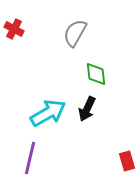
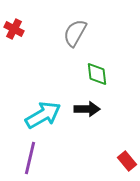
green diamond: moved 1 px right
black arrow: rotated 115 degrees counterclockwise
cyan arrow: moved 5 px left, 2 px down
red rectangle: rotated 24 degrees counterclockwise
